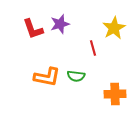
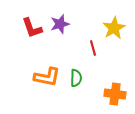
red L-shape: moved 1 px left, 1 px up
green semicircle: moved 2 px down; rotated 96 degrees counterclockwise
orange cross: rotated 10 degrees clockwise
